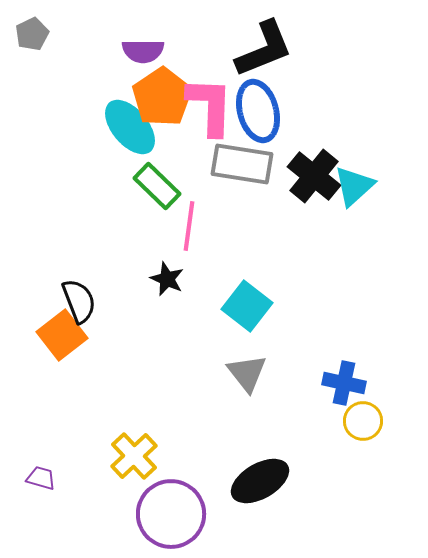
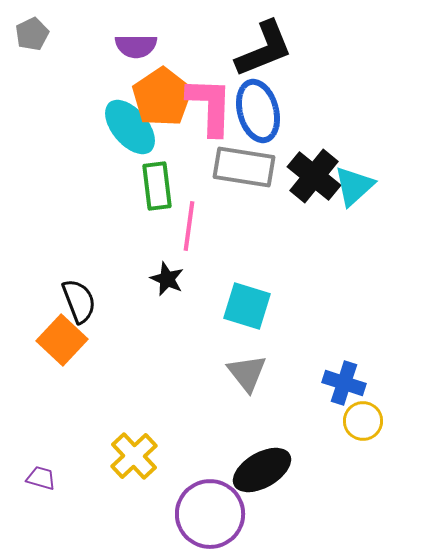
purple semicircle: moved 7 px left, 5 px up
gray rectangle: moved 2 px right, 3 px down
green rectangle: rotated 39 degrees clockwise
cyan square: rotated 21 degrees counterclockwise
orange square: moved 5 px down; rotated 9 degrees counterclockwise
blue cross: rotated 6 degrees clockwise
black ellipse: moved 2 px right, 11 px up
purple circle: moved 39 px right
